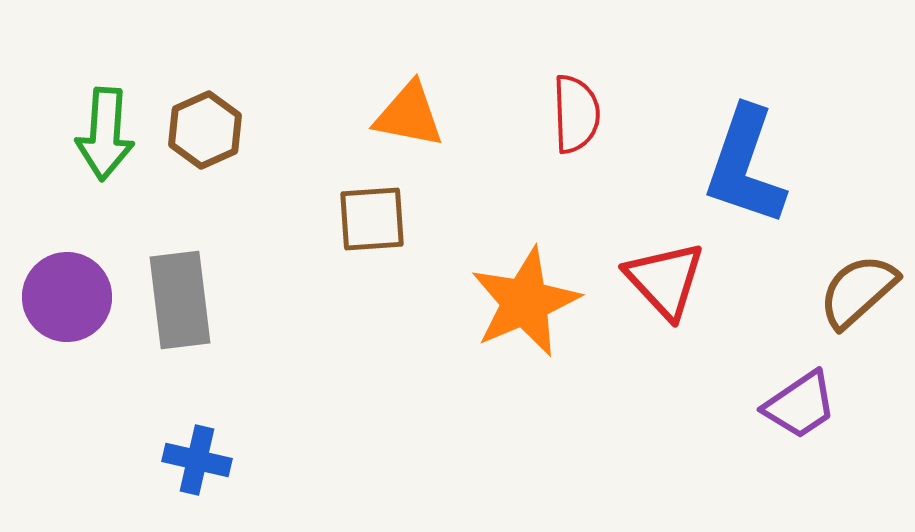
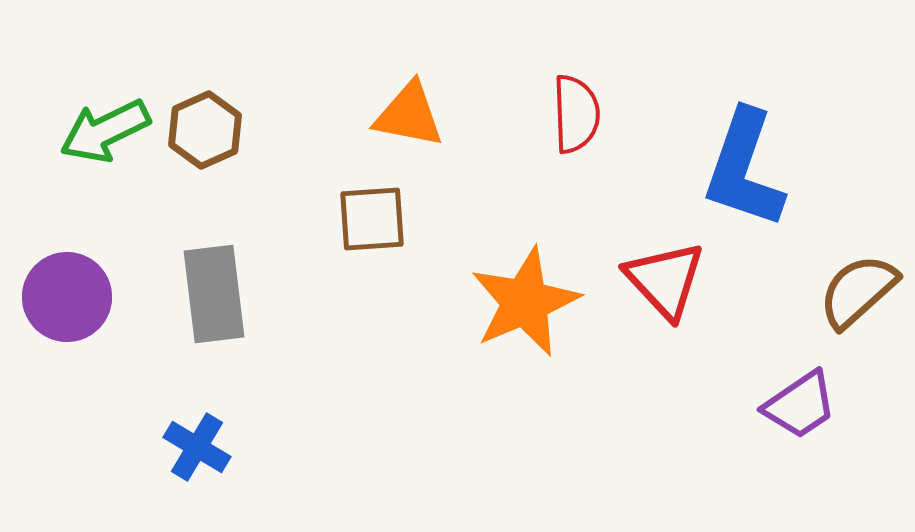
green arrow: moved 3 px up; rotated 60 degrees clockwise
blue L-shape: moved 1 px left, 3 px down
gray rectangle: moved 34 px right, 6 px up
blue cross: moved 13 px up; rotated 18 degrees clockwise
